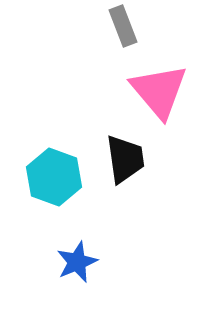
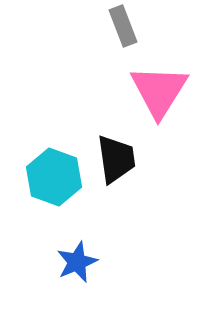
pink triangle: rotated 12 degrees clockwise
black trapezoid: moved 9 px left
